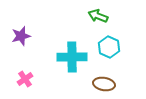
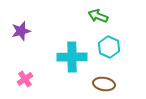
purple star: moved 5 px up
